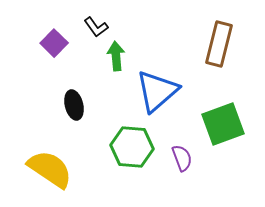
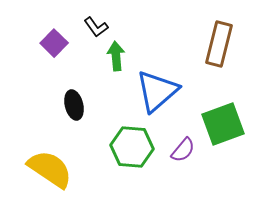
purple semicircle: moved 1 px right, 8 px up; rotated 60 degrees clockwise
